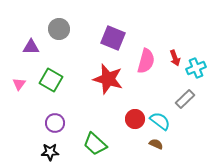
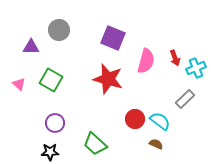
gray circle: moved 1 px down
pink triangle: rotated 24 degrees counterclockwise
